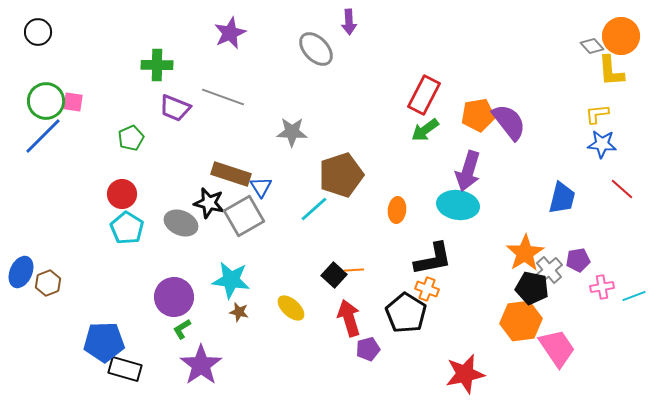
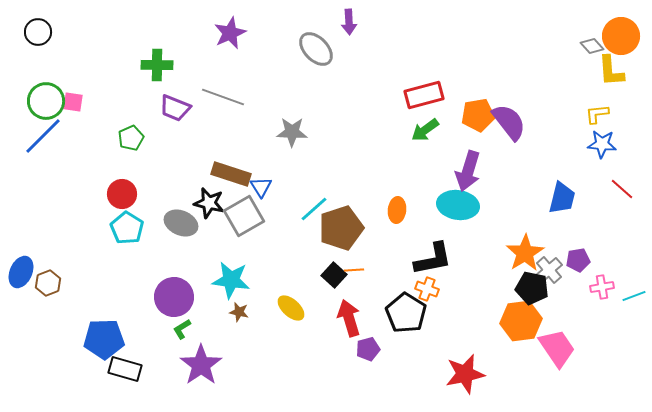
red rectangle at (424, 95): rotated 48 degrees clockwise
brown pentagon at (341, 175): moved 53 px down
blue pentagon at (104, 342): moved 3 px up
